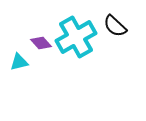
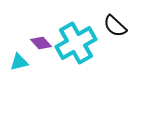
cyan cross: moved 6 px down
